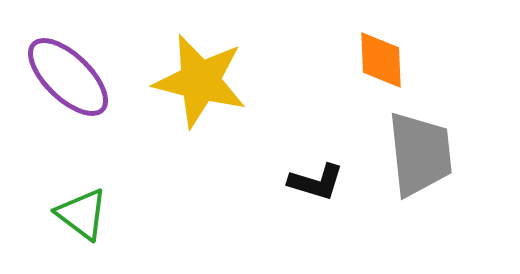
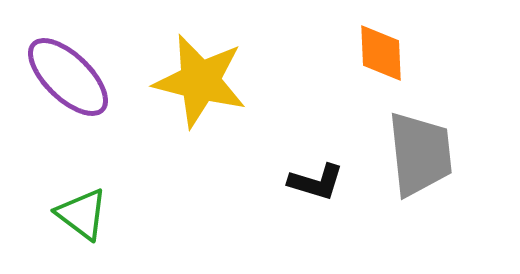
orange diamond: moved 7 px up
